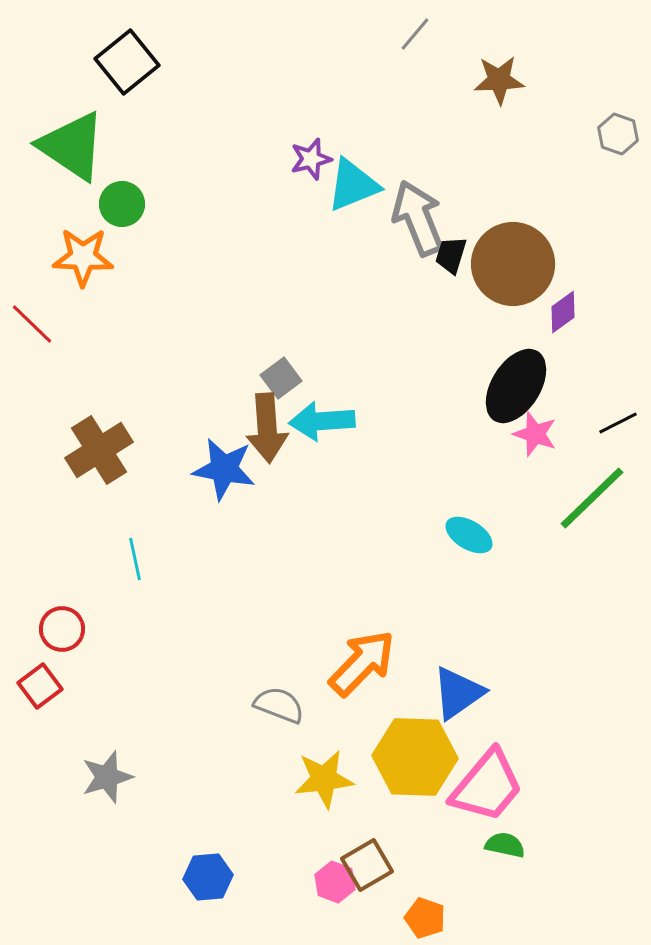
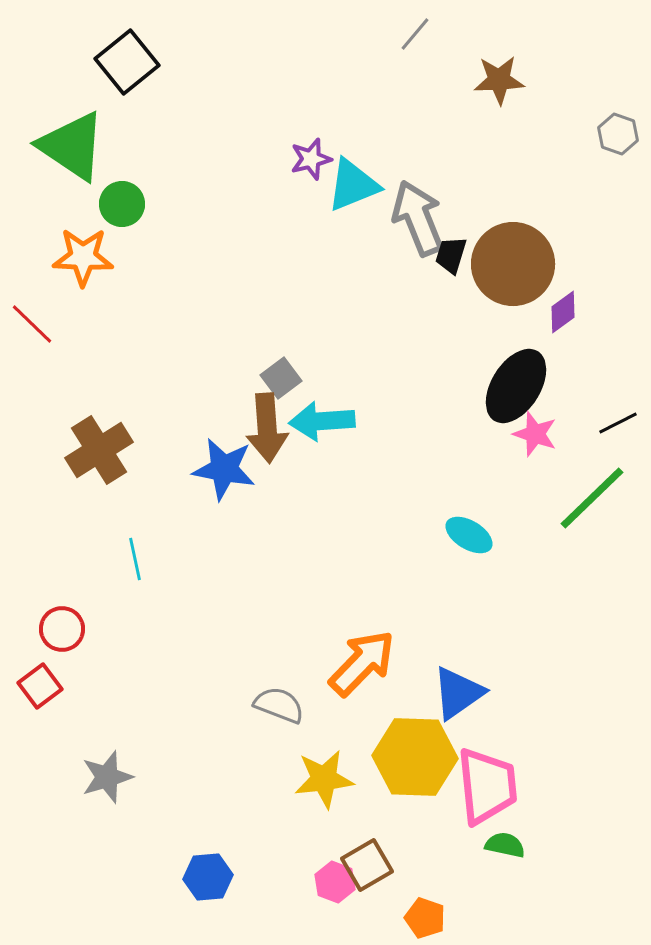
pink trapezoid: rotated 46 degrees counterclockwise
